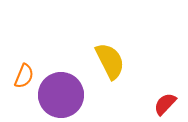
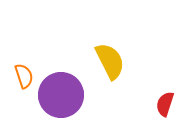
orange semicircle: rotated 40 degrees counterclockwise
red semicircle: rotated 25 degrees counterclockwise
